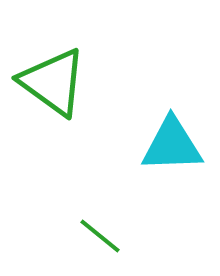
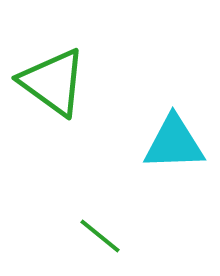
cyan triangle: moved 2 px right, 2 px up
